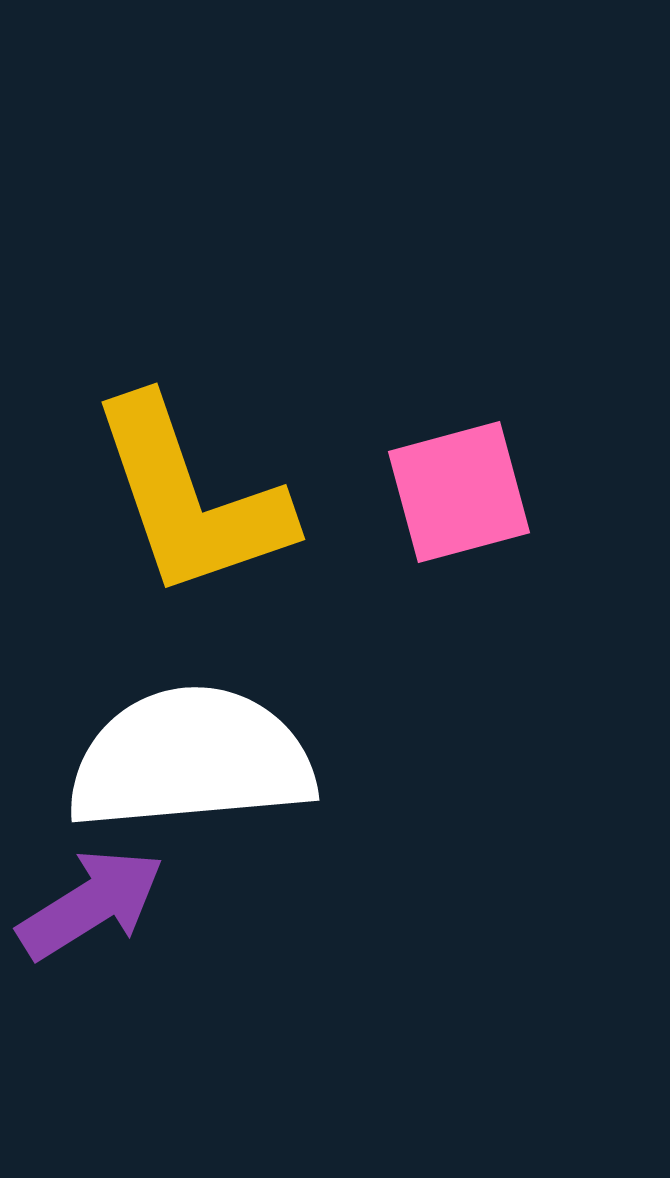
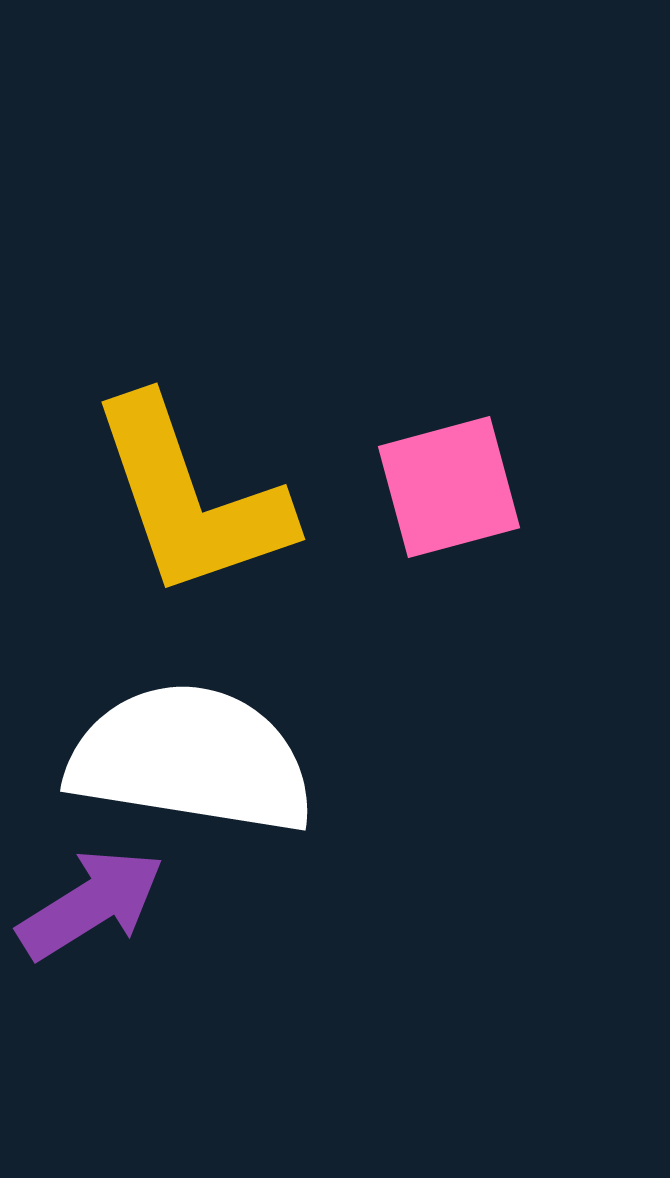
pink square: moved 10 px left, 5 px up
white semicircle: rotated 14 degrees clockwise
